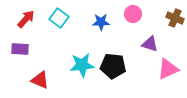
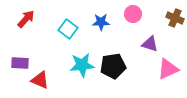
cyan square: moved 9 px right, 11 px down
purple rectangle: moved 14 px down
black pentagon: rotated 15 degrees counterclockwise
